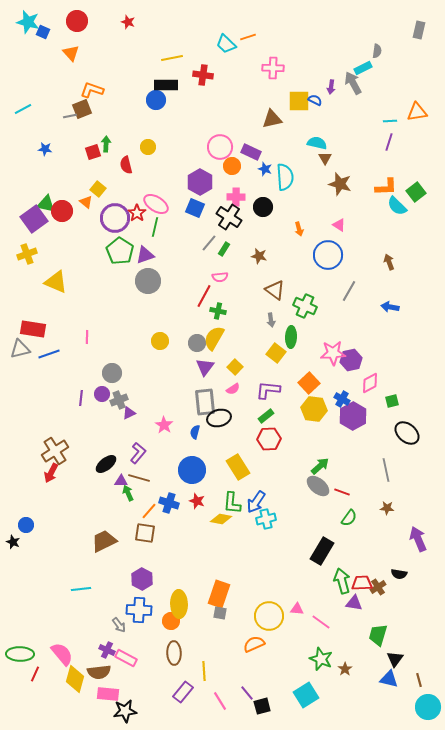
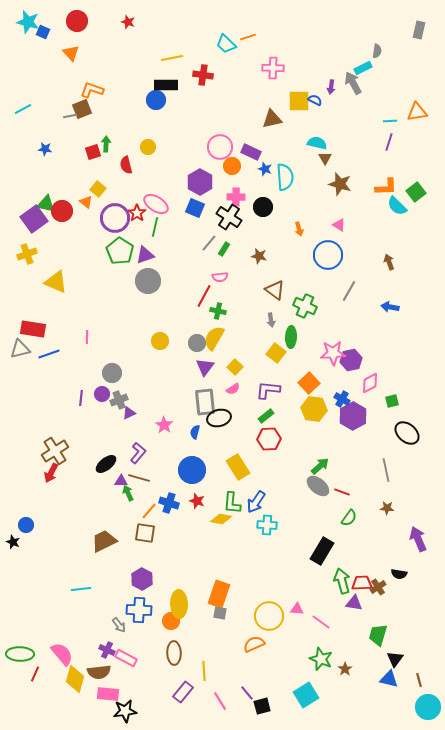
cyan cross at (266, 519): moved 1 px right, 6 px down; rotated 18 degrees clockwise
